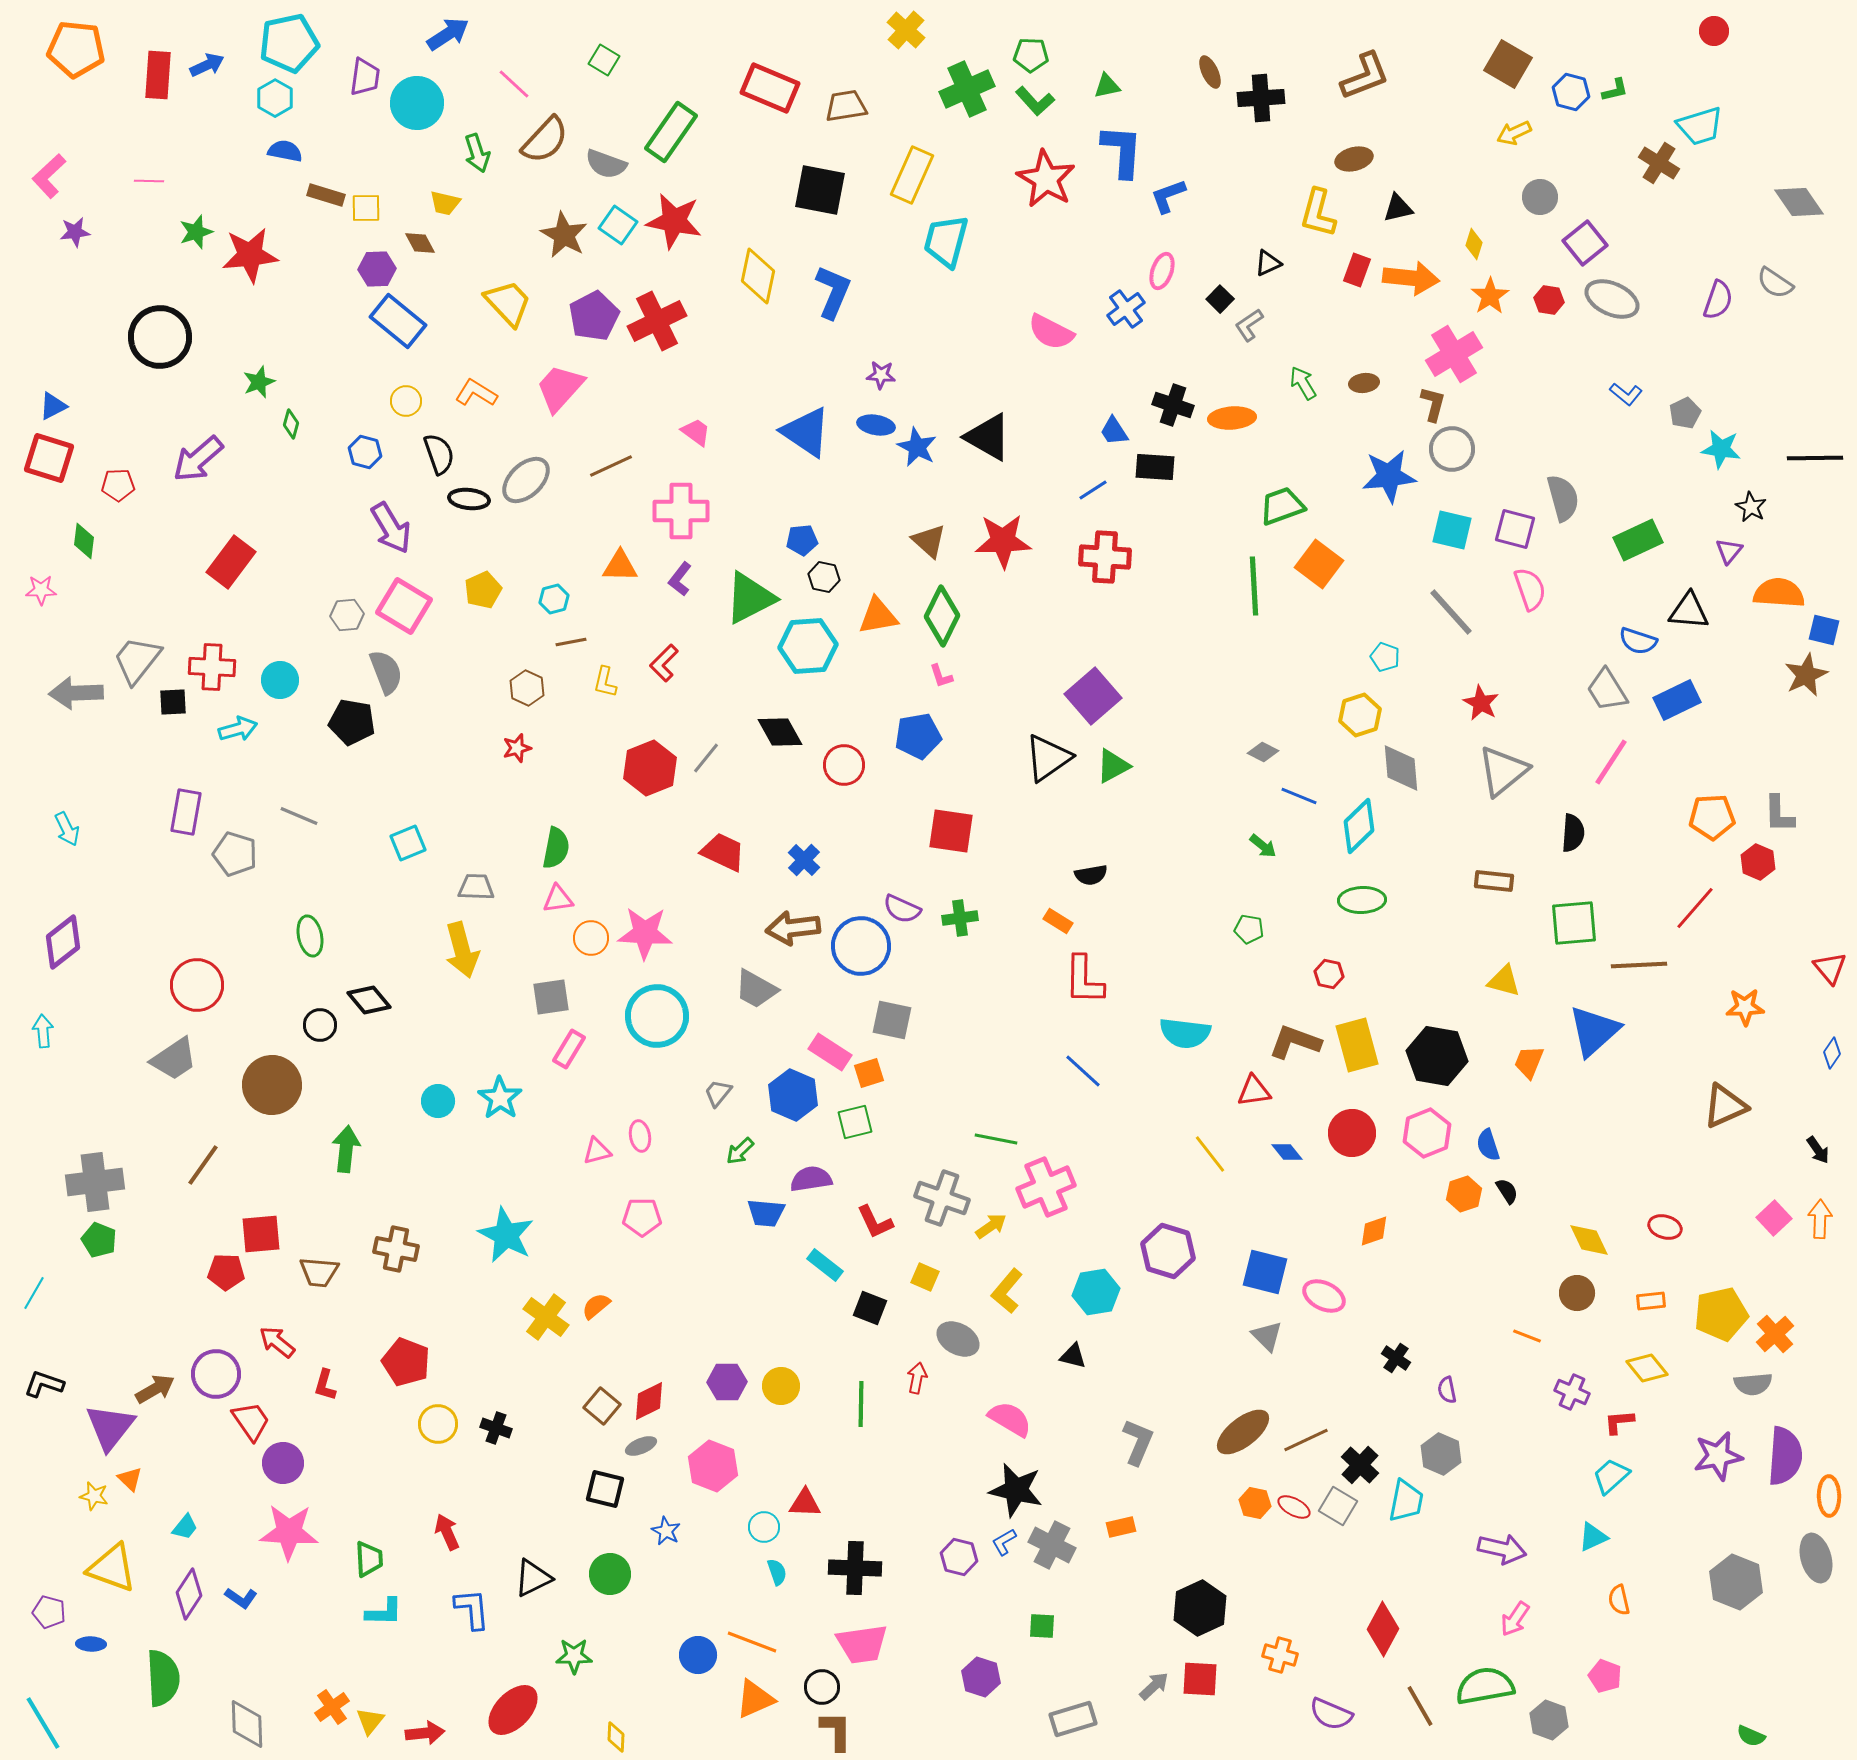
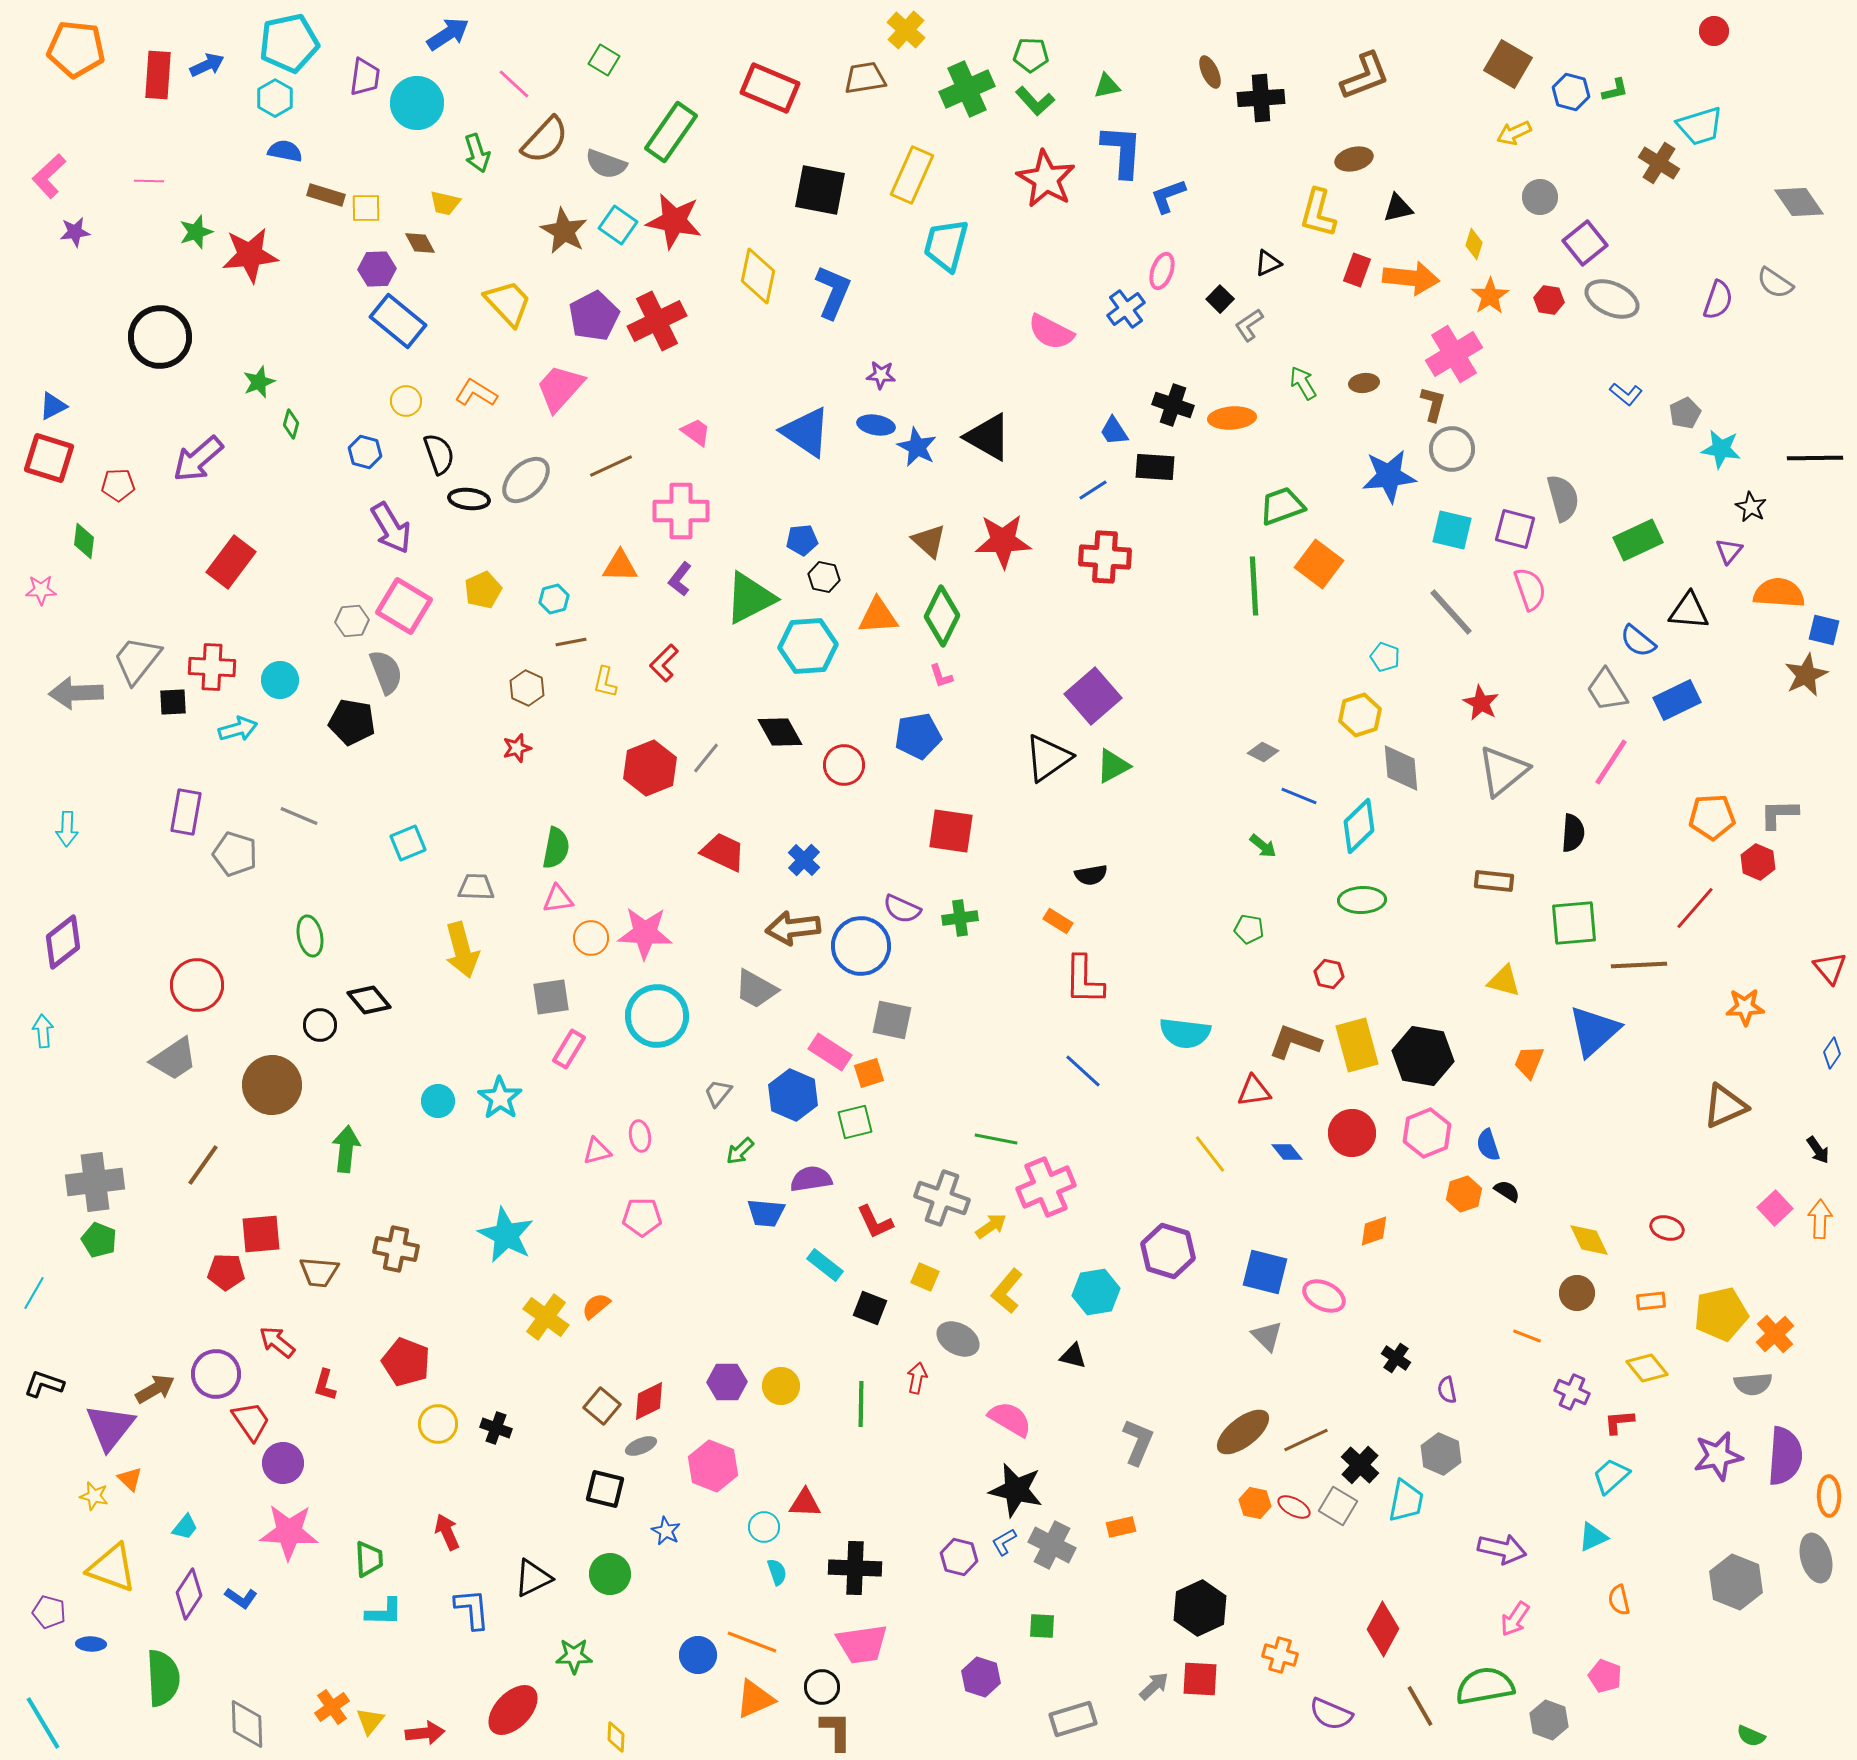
brown trapezoid at (846, 106): moved 19 px right, 28 px up
brown star at (564, 235): moved 4 px up
cyan trapezoid at (946, 241): moved 4 px down
gray hexagon at (347, 615): moved 5 px right, 6 px down
orange triangle at (878, 616): rotated 6 degrees clockwise
blue semicircle at (1638, 641): rotated 21 degrees clockwise
gray L-shape at (1779, 814): rotated 90 degrees clockwise
cyan arrow at (67, 829): rotated 28 degrees clockwise
black hexagon at (1437, 1056): moved 14 px left
black semicircle at (1507, 1191): rotated 24 degrees counterclockwise
pink square at (1774, 1218): moved 1 px right, 10 px up
red ellipse at (1665, 1227): moved 2 px right, 1 px down
